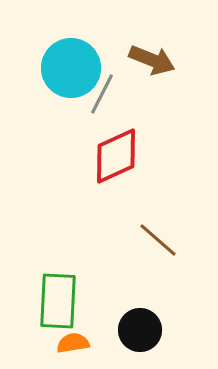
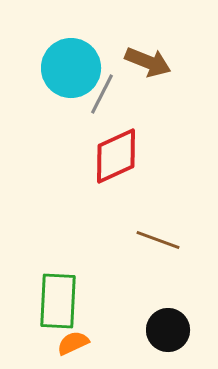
brown arrow: moved 4 px left, 2 px down
brown line: rotated 21 degrees counterclockwise
black circle: moved 28 px right
orange semicircle: rotated 16 degrees counterclockwise
